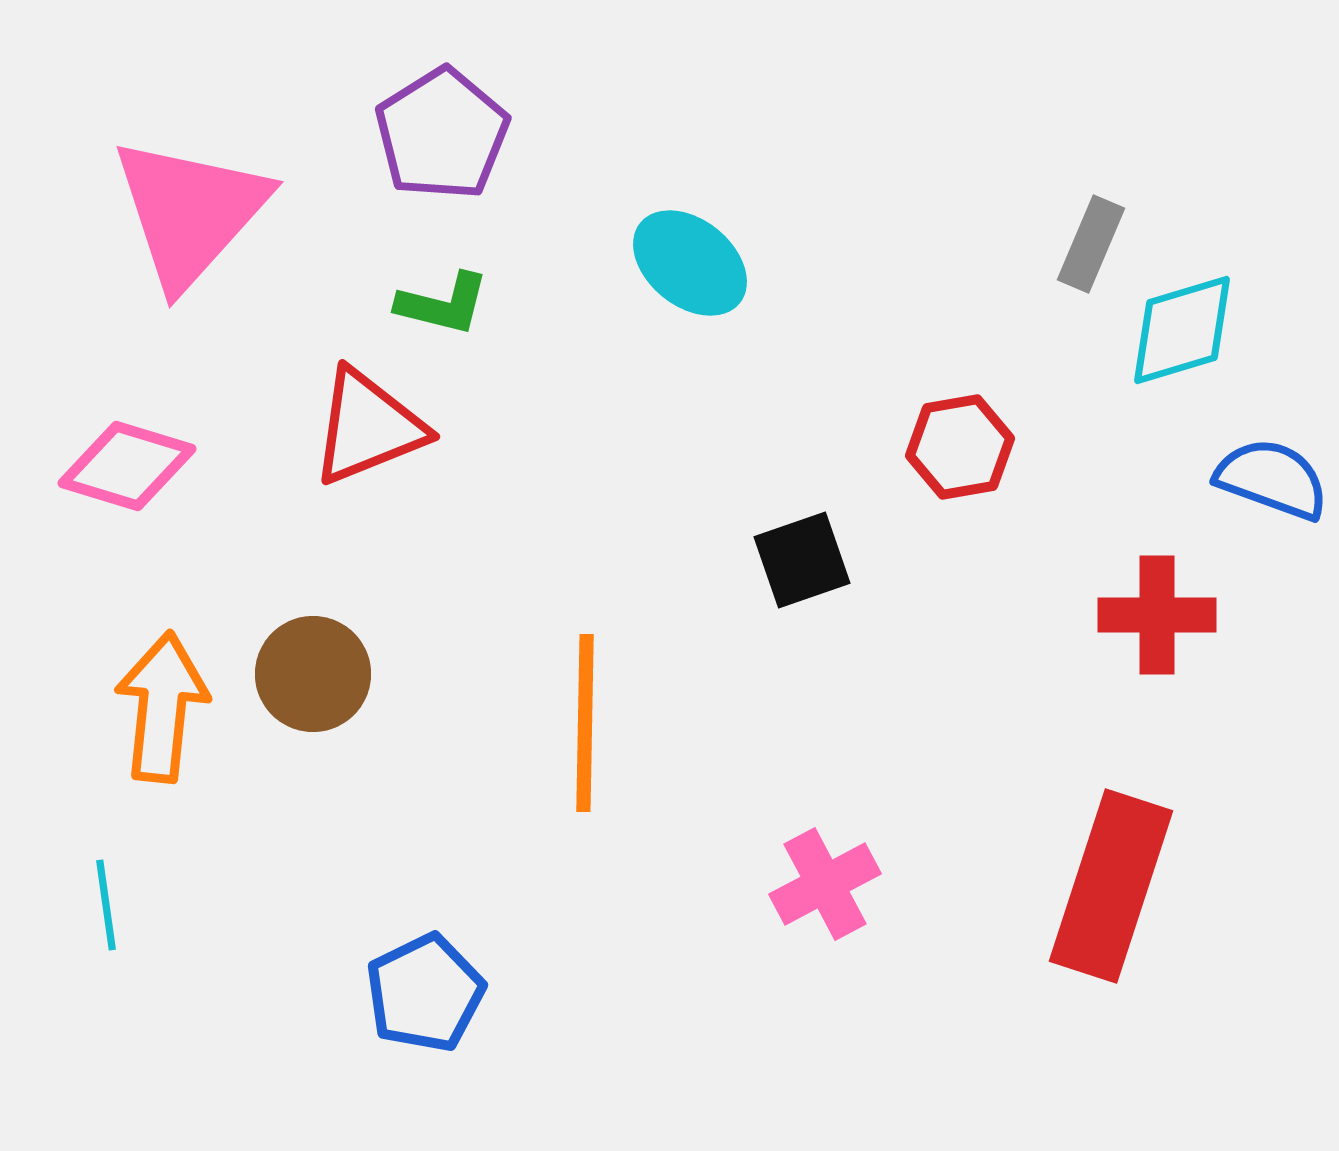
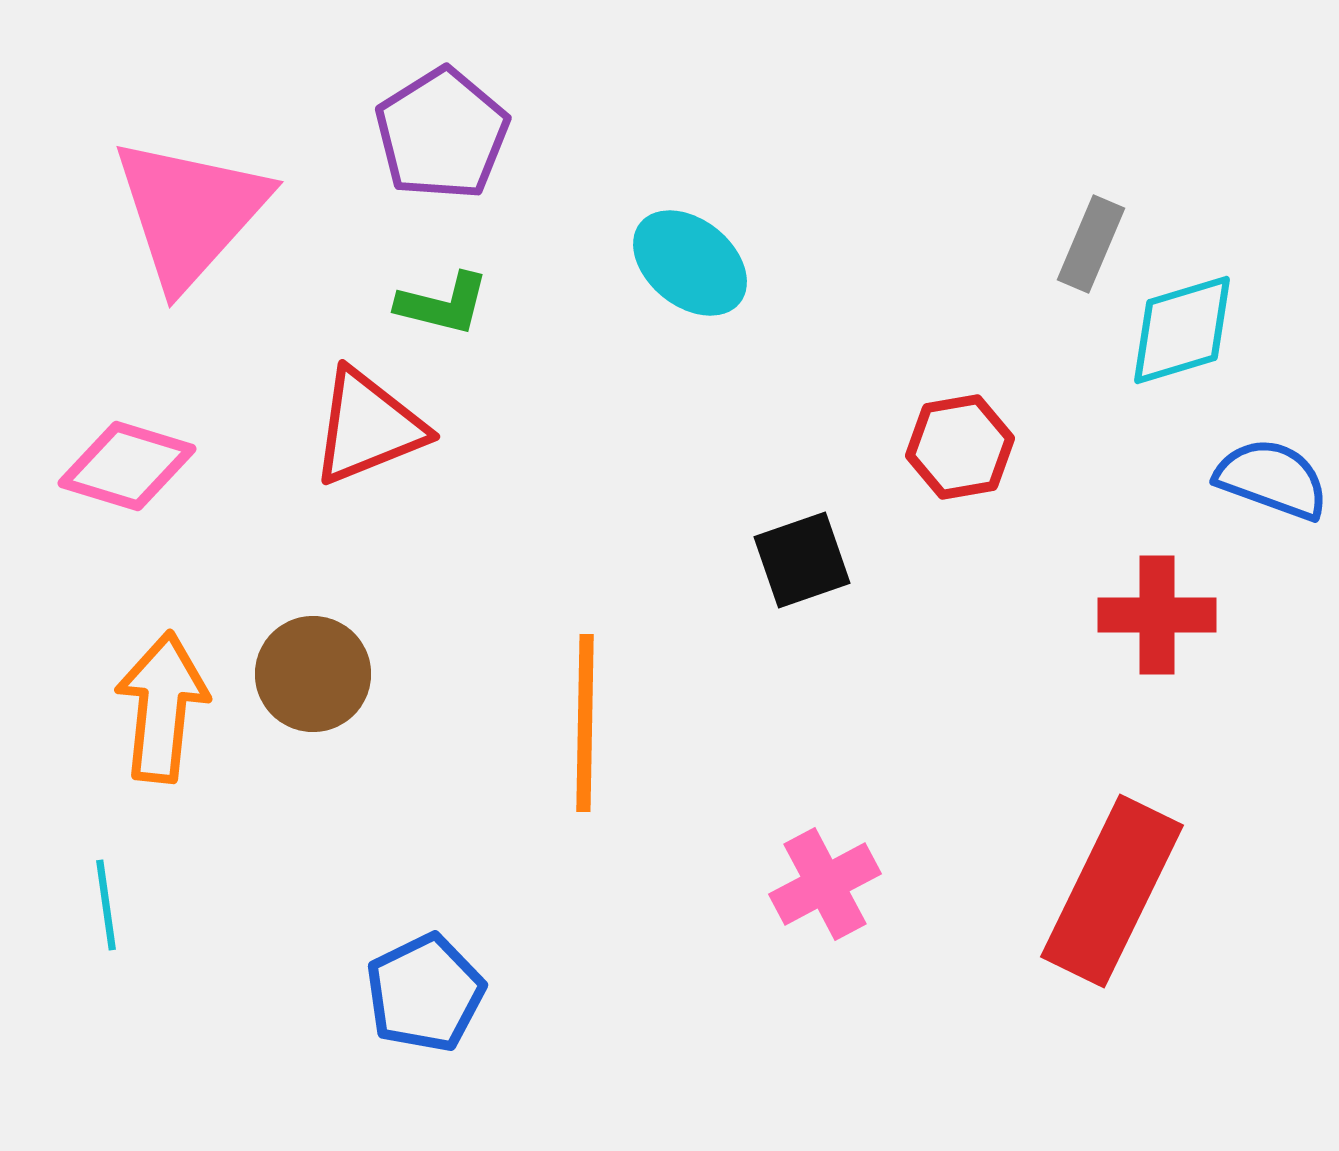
red rectangle: moved 1 px right, 5 px down; rotated 8 degrees clockwise
